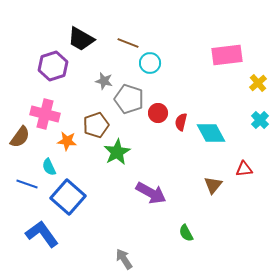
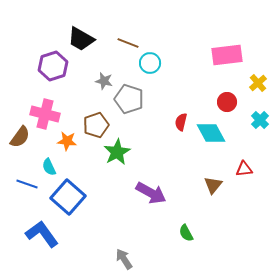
red circle: moved 69 px right, 11 px up
